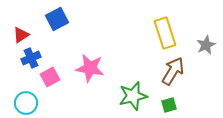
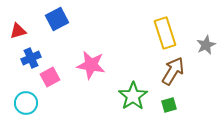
red triangle: moved 3 px left, 4 px up; rotated 18 degrees clockwise
pink star: moved 1 px right, 3 px up
green star: rotated 20 degrees counterclockwise
